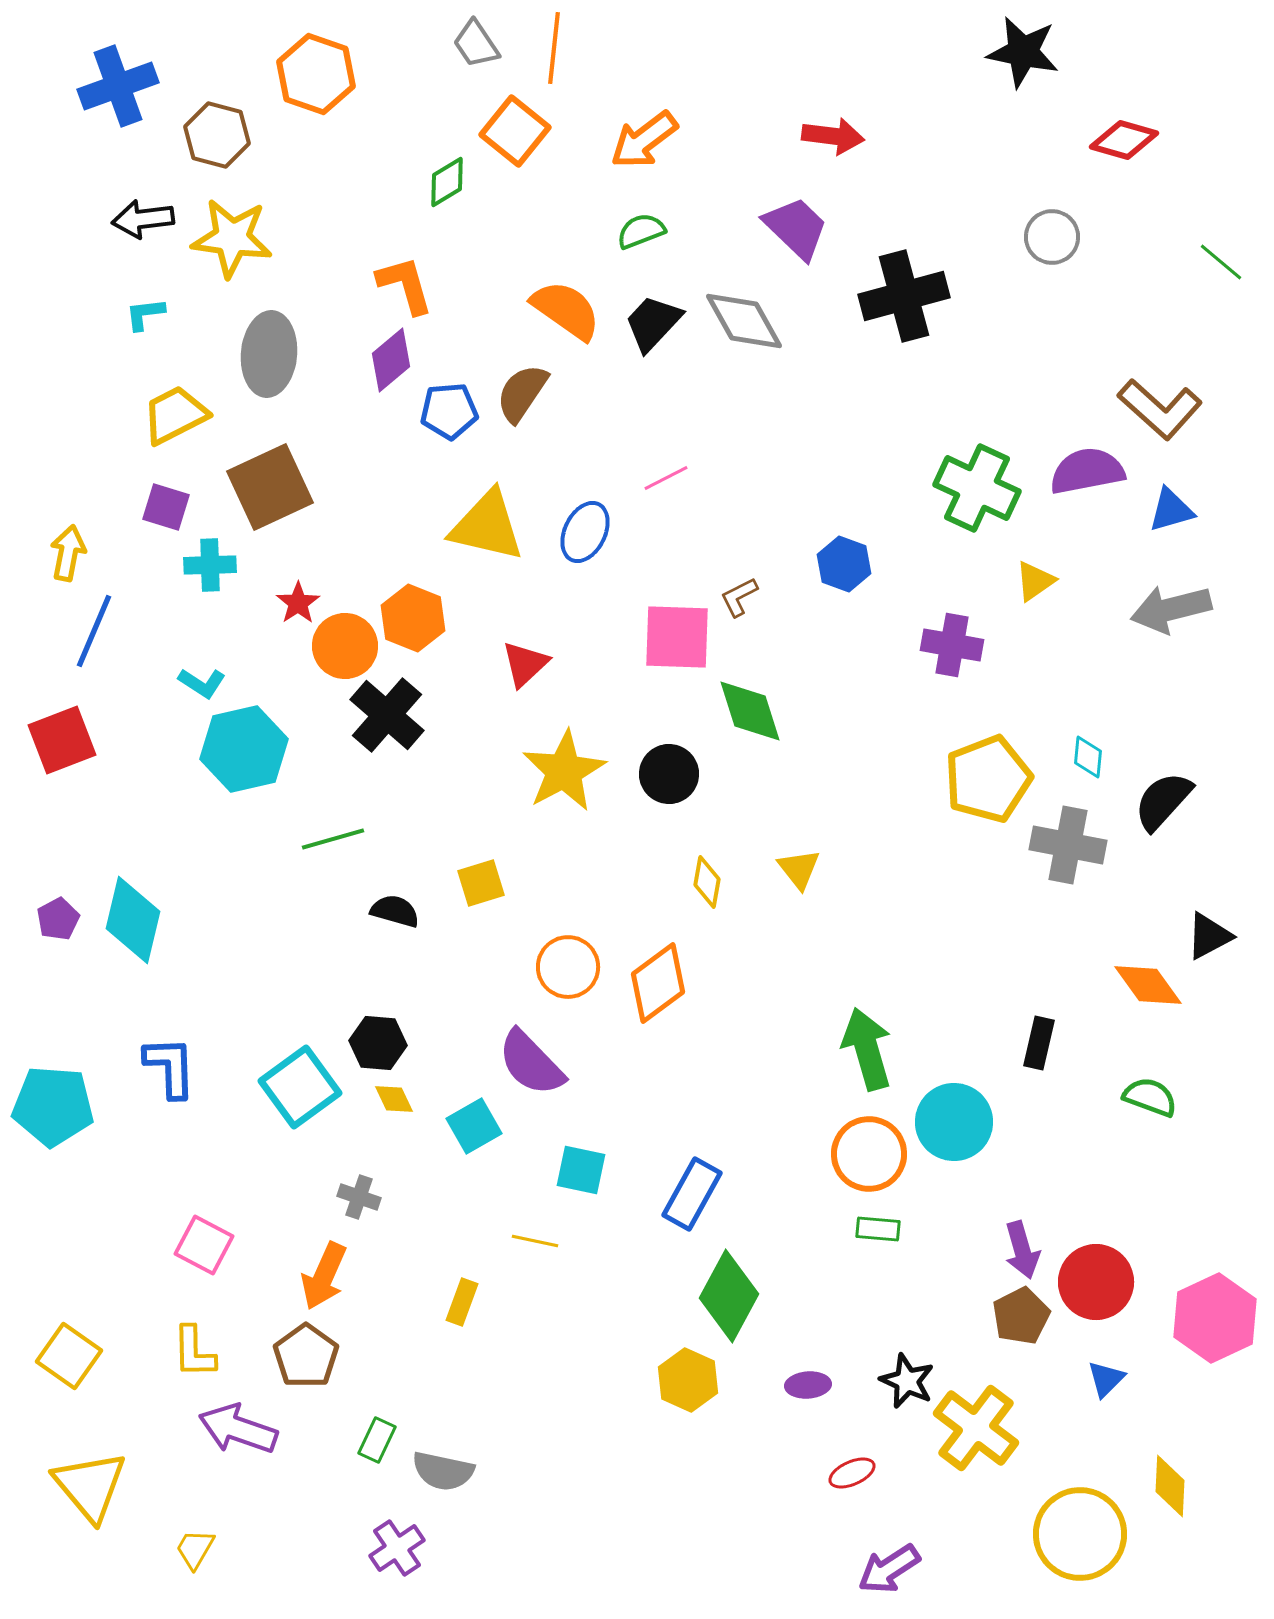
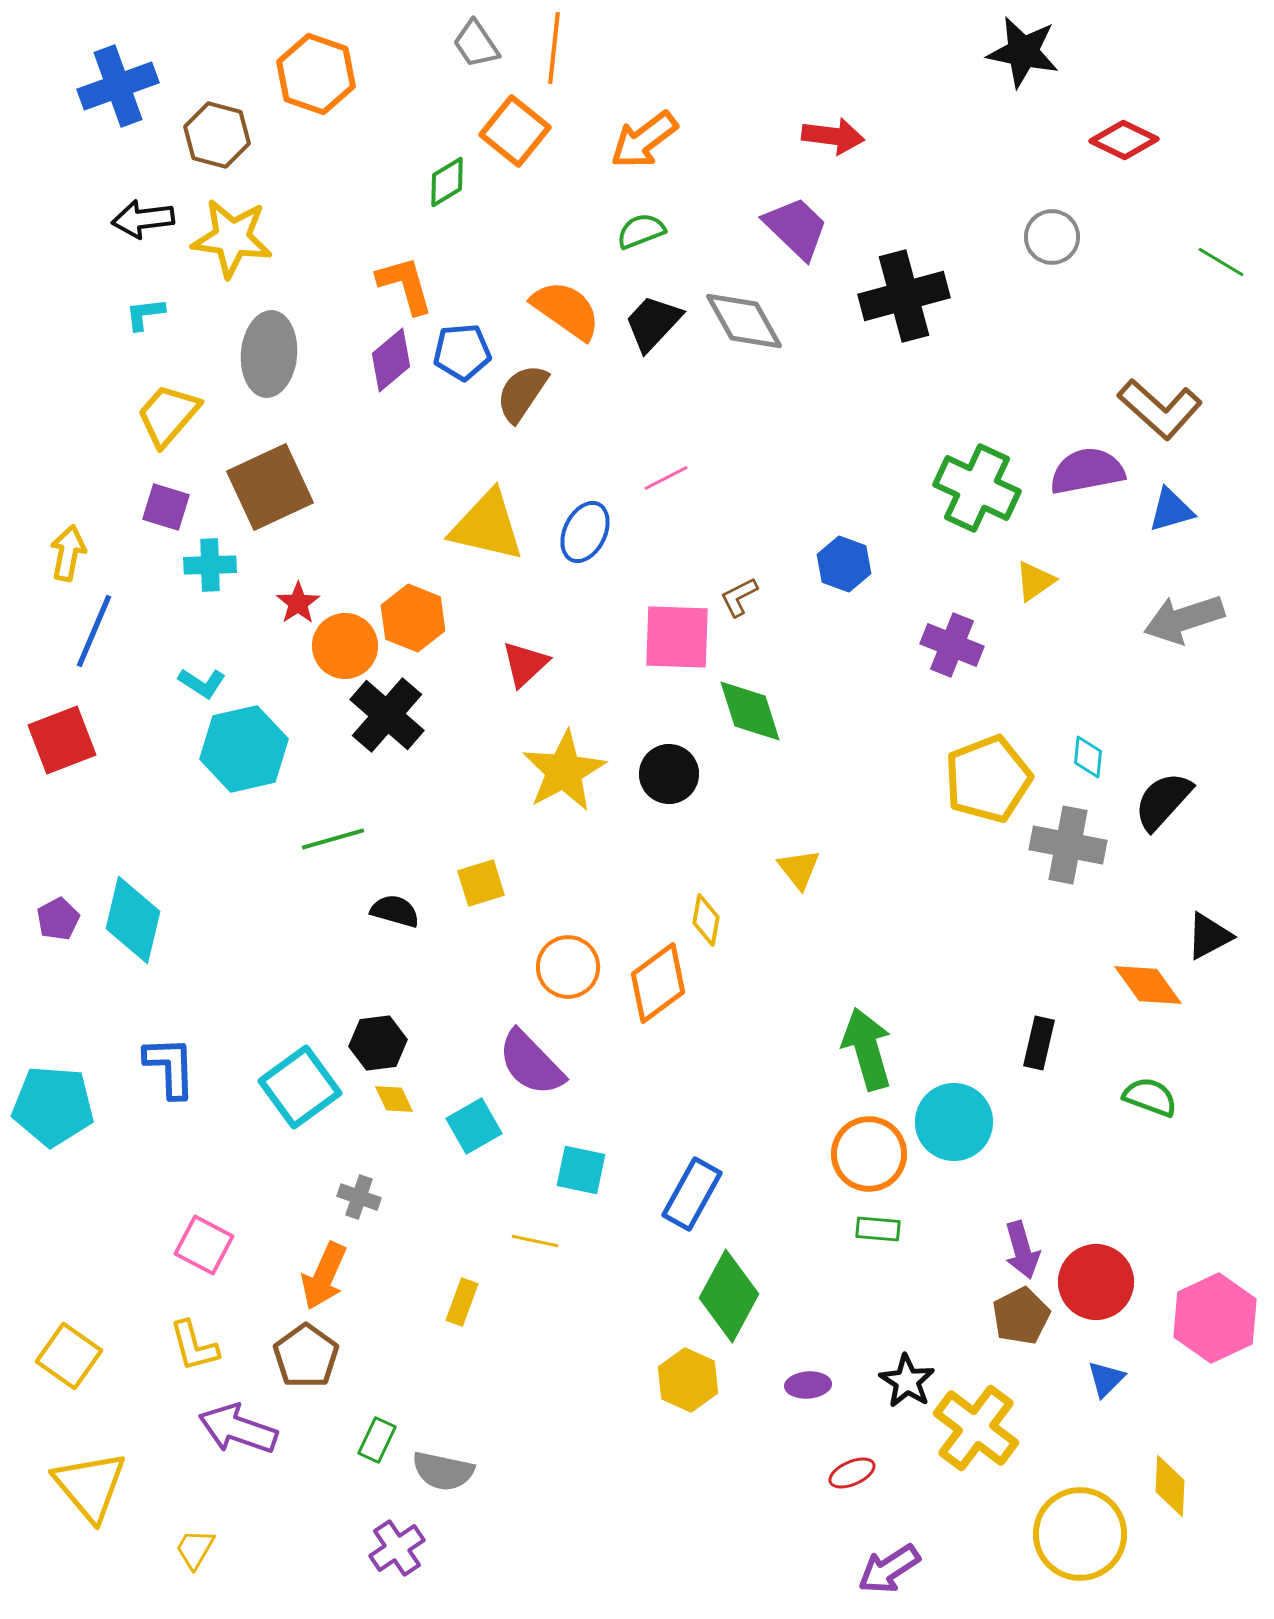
red diamond at (1124, 140): rotated 10 degrees clockwise
green line at (1221, 262): rotated 9 degrees counterclockwise
blue pentagon at (449, 411): moved 13 px right, 59 px up
yellow trapezoid at (175, 415): moved 7 px left; rotated 22 degrees counterclockwise
gray arrow at (1171, 609): moved 13 px right, 10 px down; rotated 4 degrees counterclockwise
purple cross at (952, 645): rotated 12 degrees clockwise
yellow diamond at (707, 882): moved 1 px left, 38 px down
black hexagon at (378, 1043): rotated 12 degrees counterclockwise
yellow L-shape at (194, 1352): moved 6 px up; rotated 14 degrees counterclockwise
black star at (907, 1381): rotated 8 degrees clockwise
